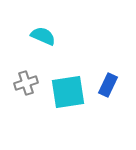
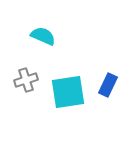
gray cross: moved 3 px up
